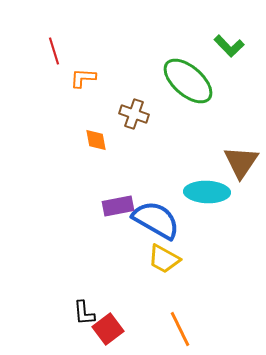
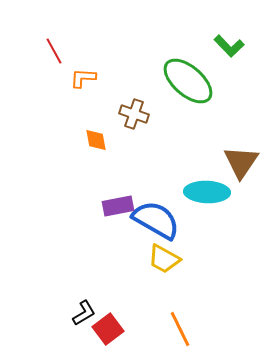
red line: rotated 12 degrees counterclockwise
black L-shape: rotated 116 degrees counterclockwise
